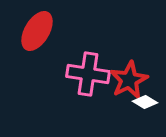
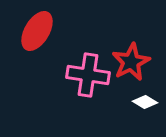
pink cross: moved 1 px down
red star: moved 2 px right, 18 px up
